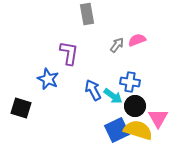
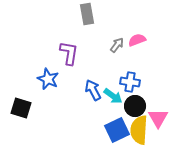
yellow semicircle: moved 1 px right; rotated 104 degrees counterclockwise
